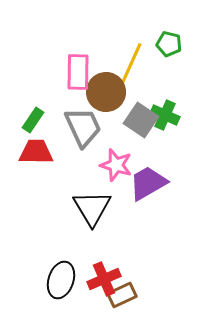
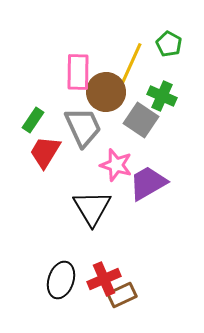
green pentagon: rotated 15 degrees clockwise
green cross: moved 3 px left, 19 px up
red trapezoid: moved 9 px right; rotated 60 degrees counterclockwise
